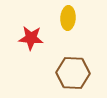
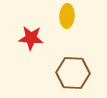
yellow ellipse: moved 1 px left, 2 px up
